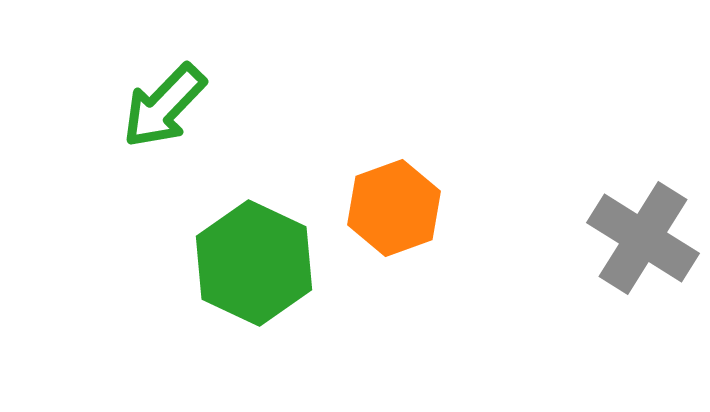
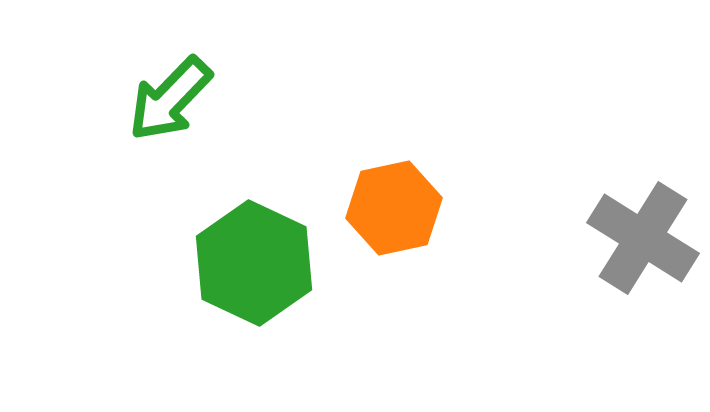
green arrow: moved 6 px right, 7 px up
orange hexagon: rotated 8 degrees clockwise
